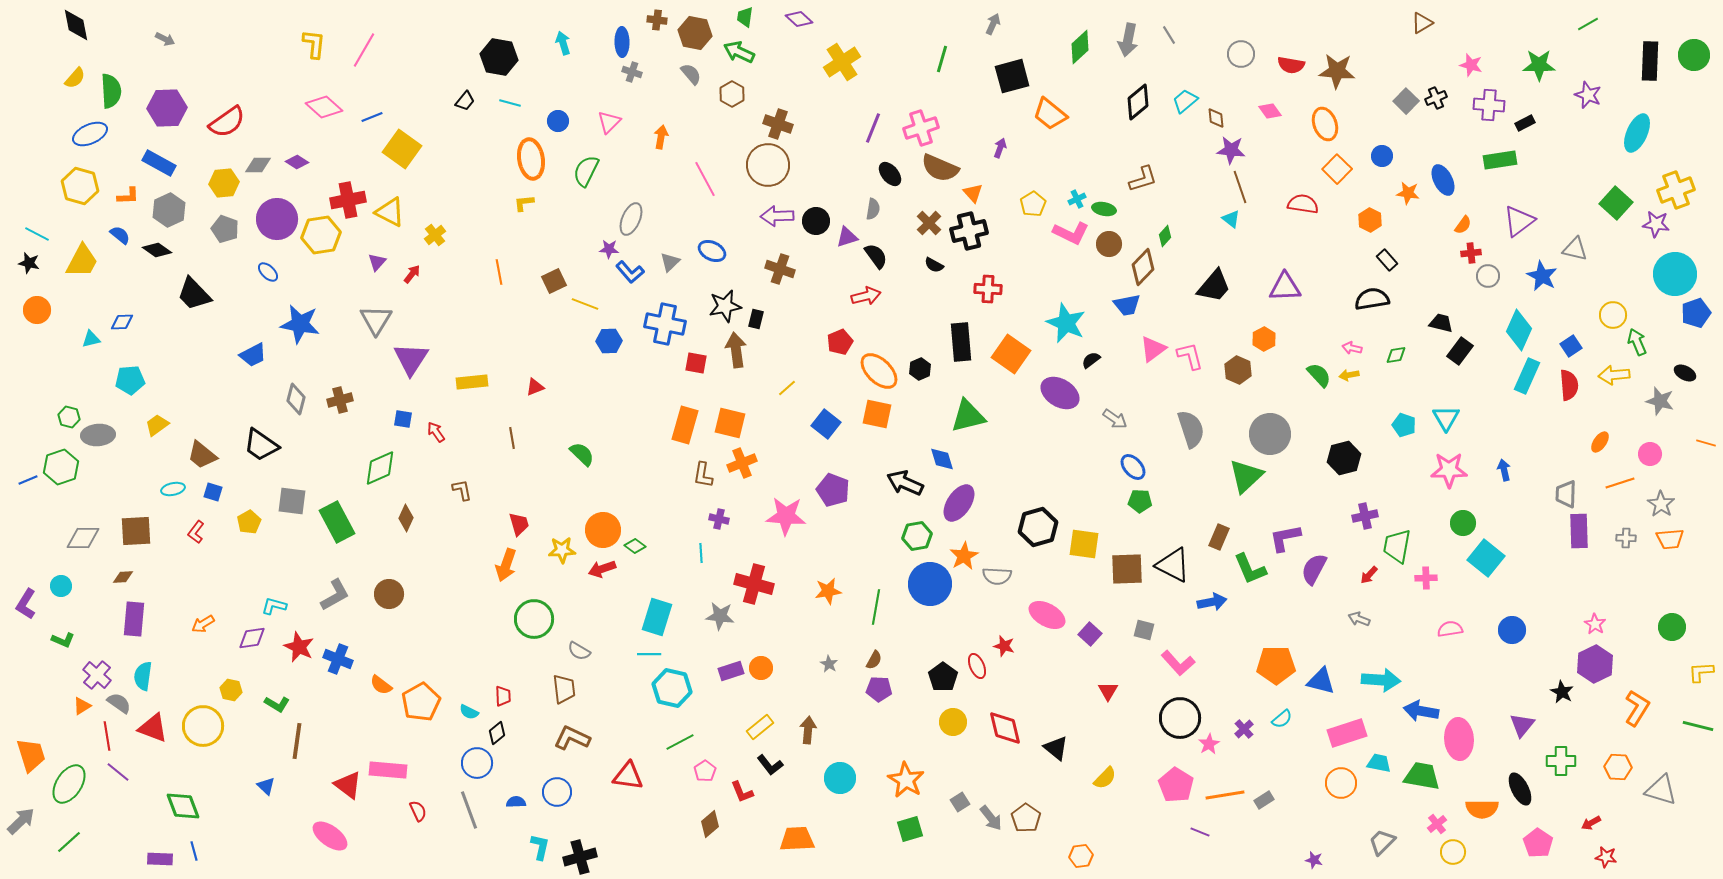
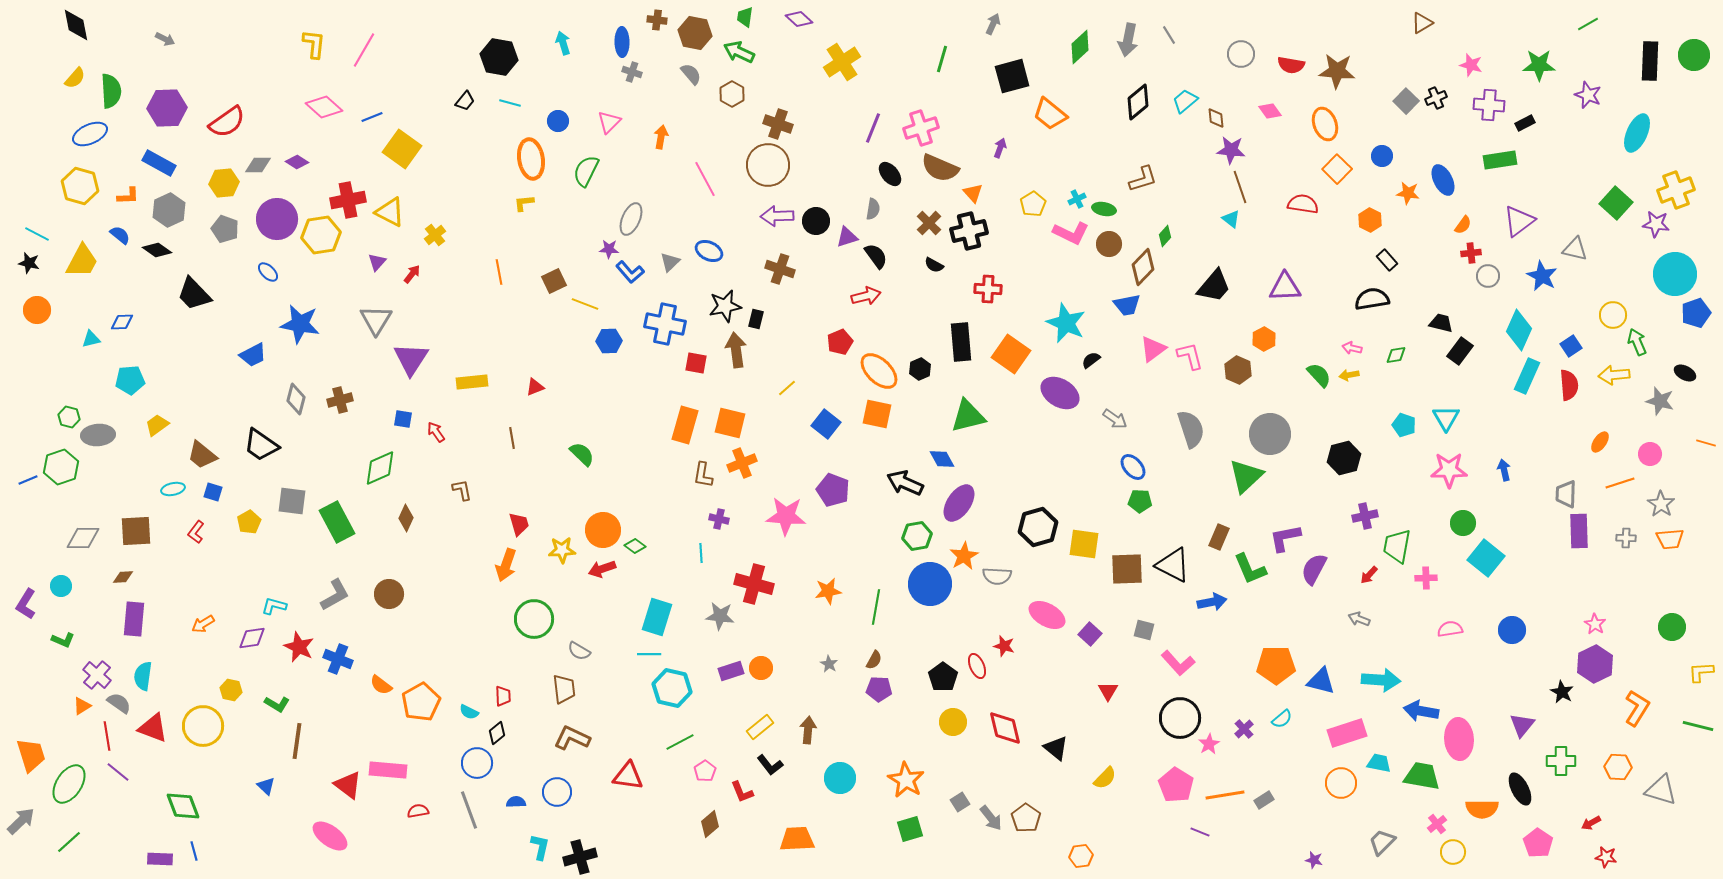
blue ellipse at (712, 251): moved 3 px left
blue diamond at (942, 459): rotated 12 degrees counterclockwise
red semicircle at (418, 811): rotated 75 degrees counterclockwise
